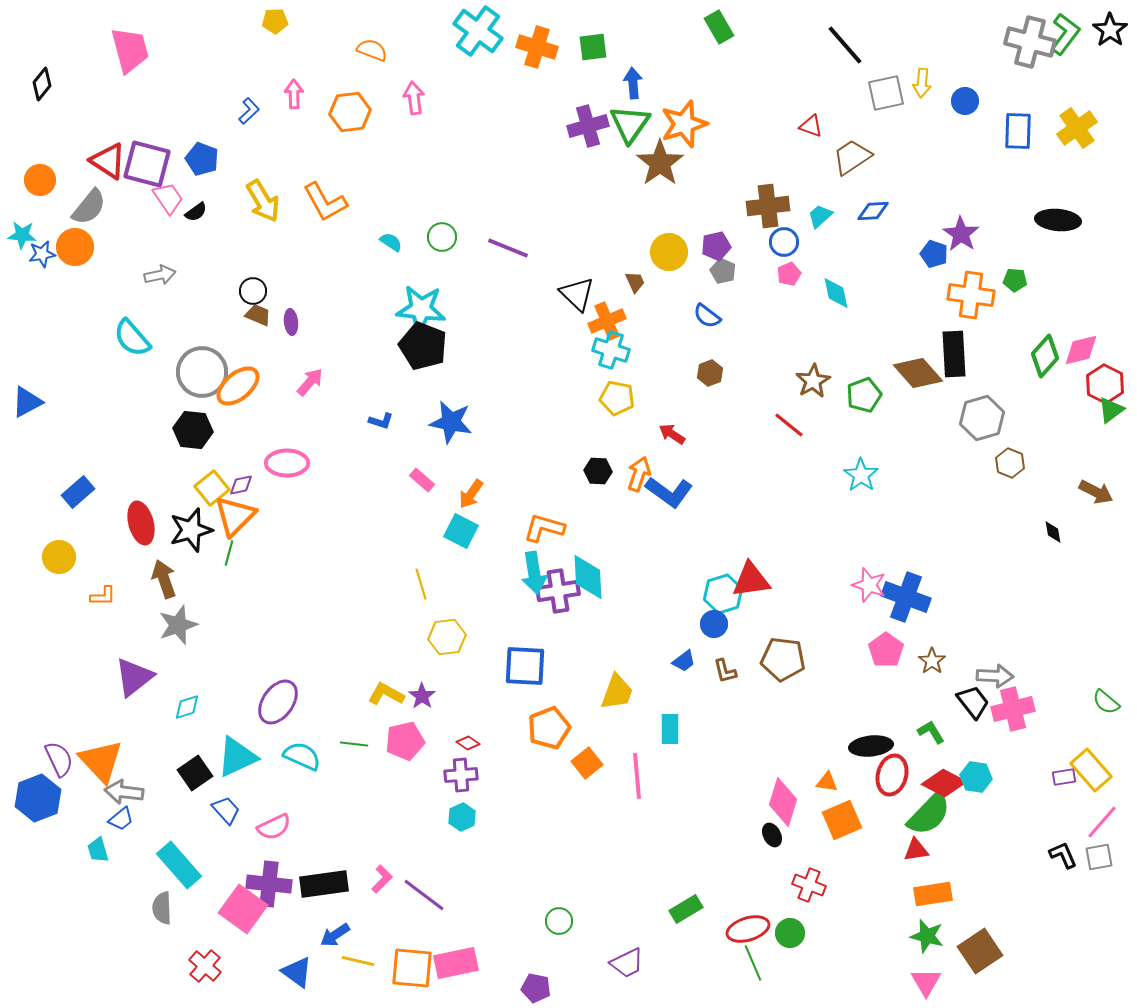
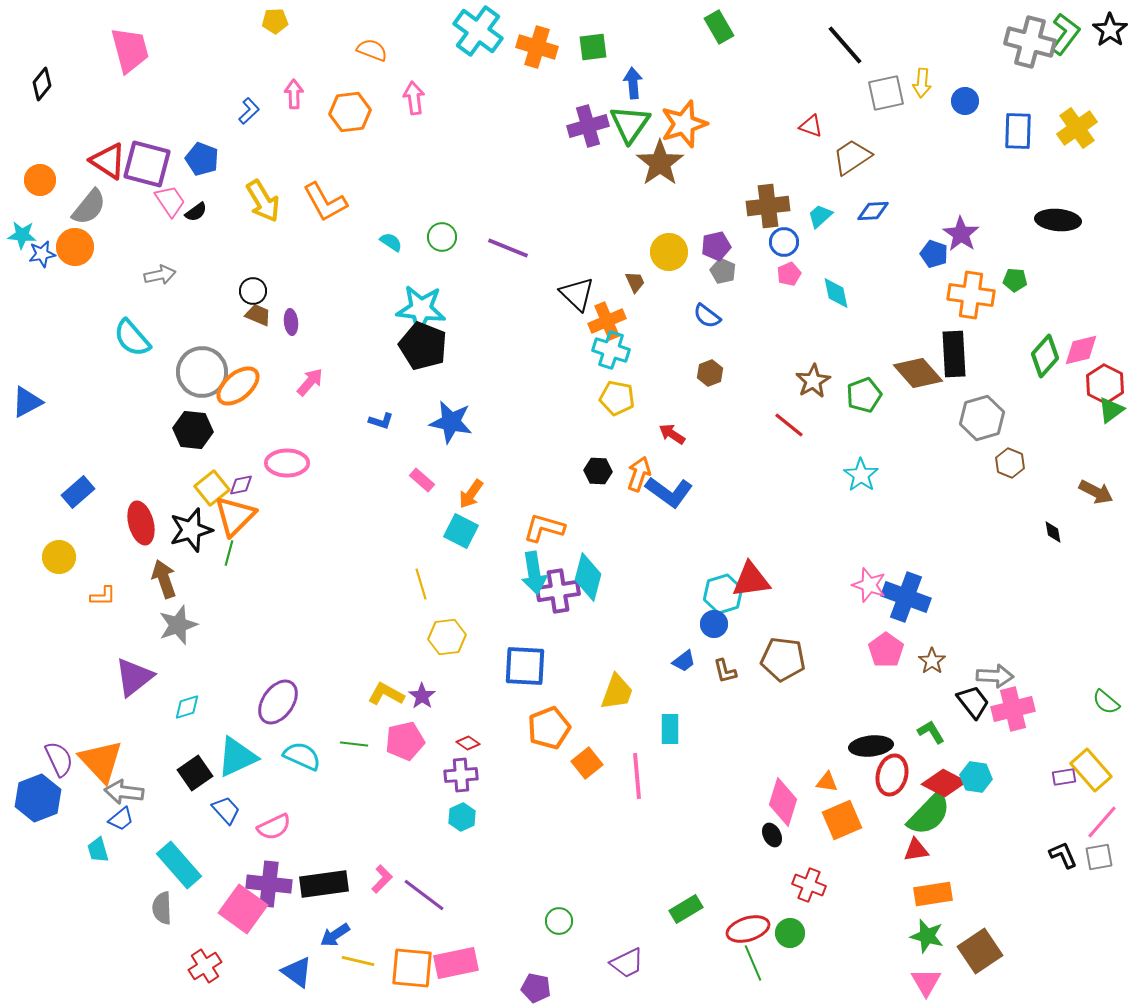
pink trapezoid at (168, 198): moved 2 px right, 3 px down
cyan diamond at (588, 577): rotated 18 degrees clockwise
red cross at (205, 966): rotated 16 degrees clockwise
